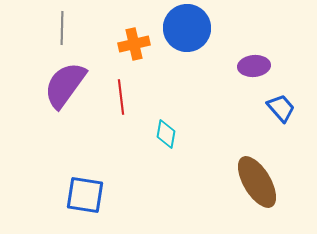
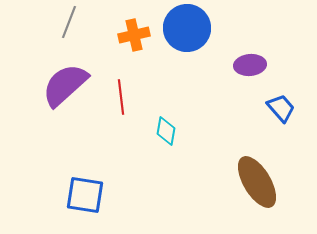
gray line: moved 7 px right, 6 px up; rotated 20 degrees clockwise
orange cross: moved 9 px up
purple ellipse: moved 4 px left, 1 px up
purple semicircle: rotated 12 degrees clockwise
cyan diamond: moved 3 px up
